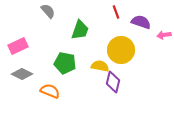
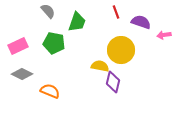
green trapezoid: moved 3 px left, 8 px up
green pentagon: moved 11 px left, 20 px up
